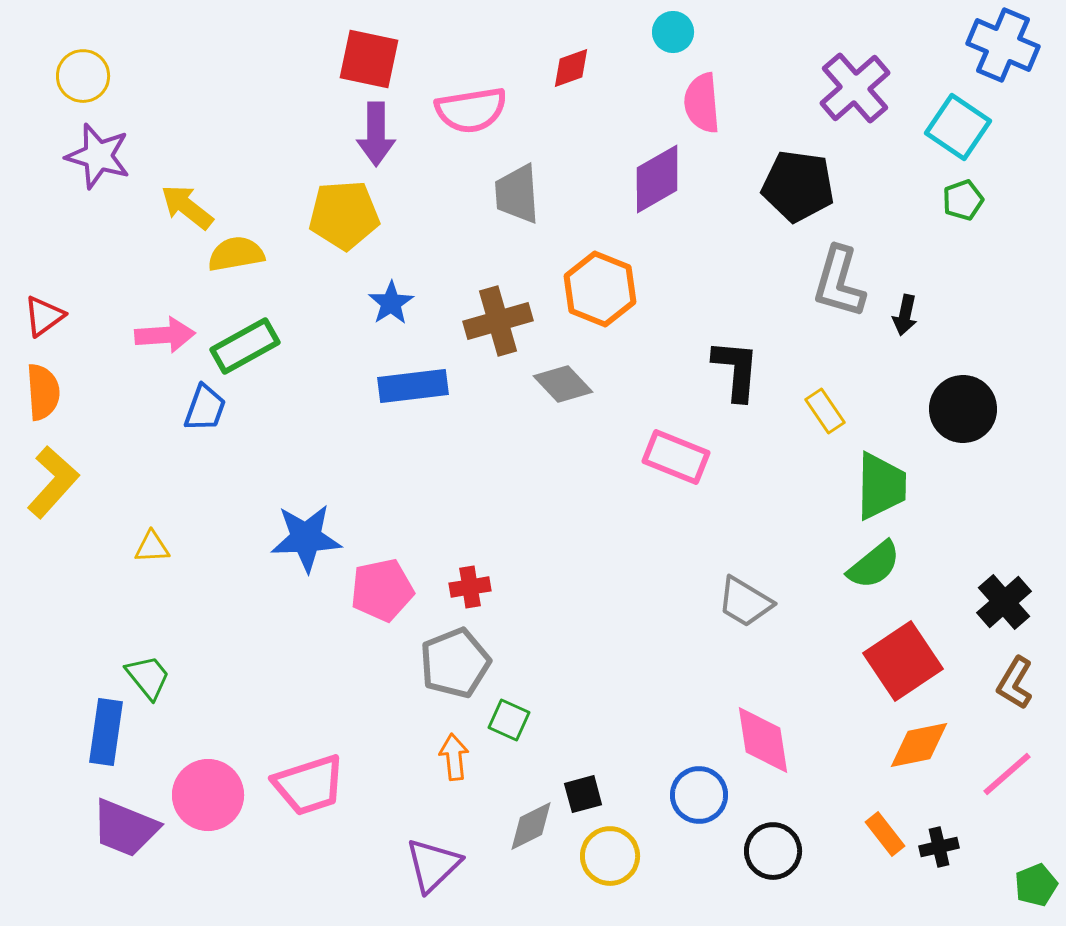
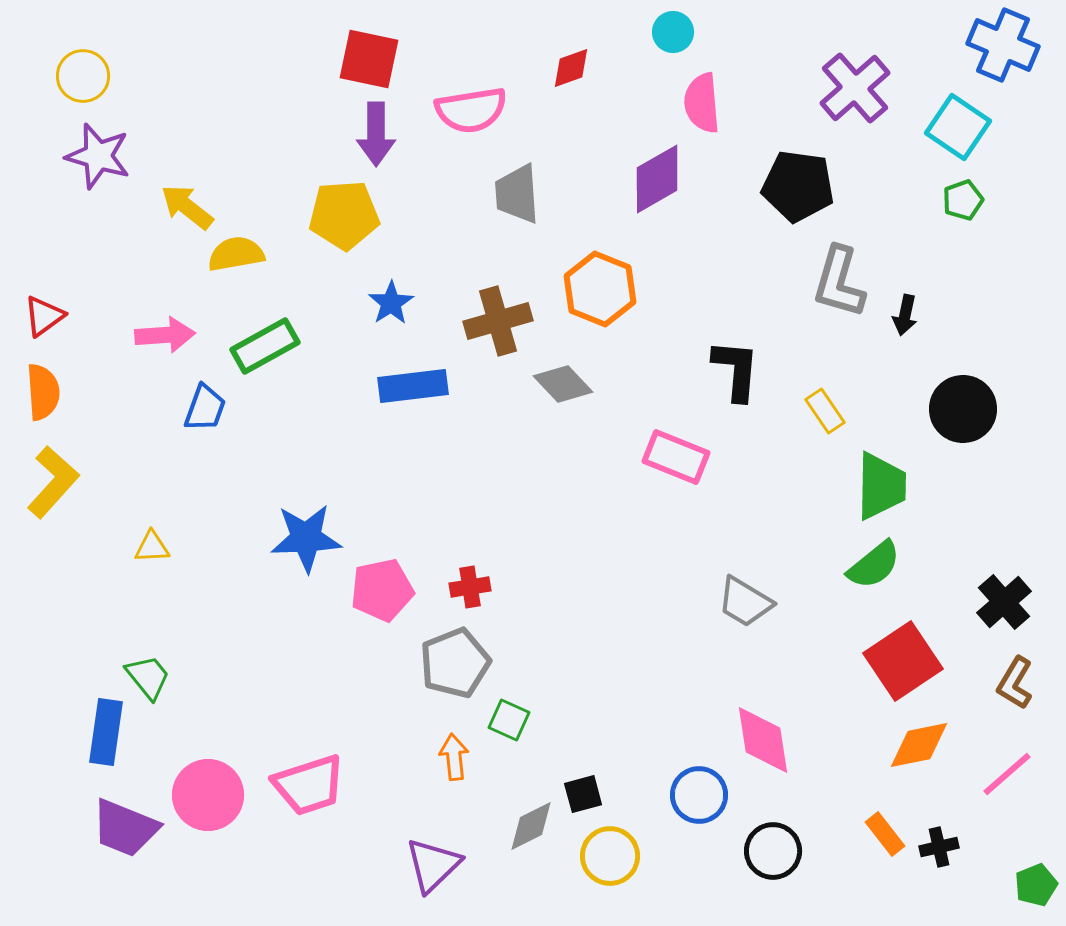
green rectangle at (245, 346): moved 20 px right
